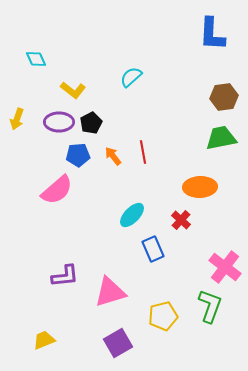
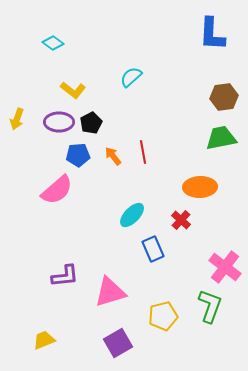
cyan diamond: moved 17 px right, 16 px up; rotated 30 degrees counterclockwise
